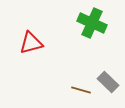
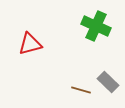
green cross: moved 4 px right, 3 px down
red triangle: moved 1 px left, 1 px down
